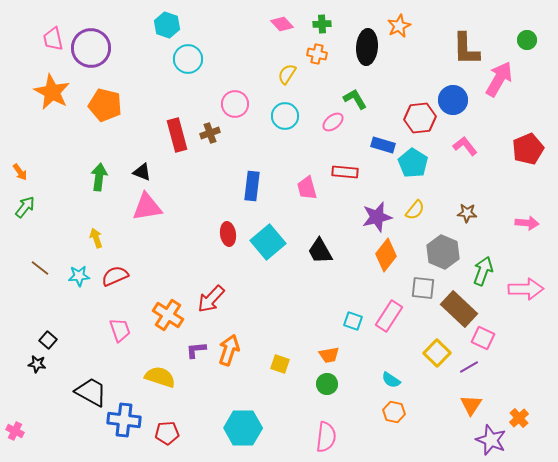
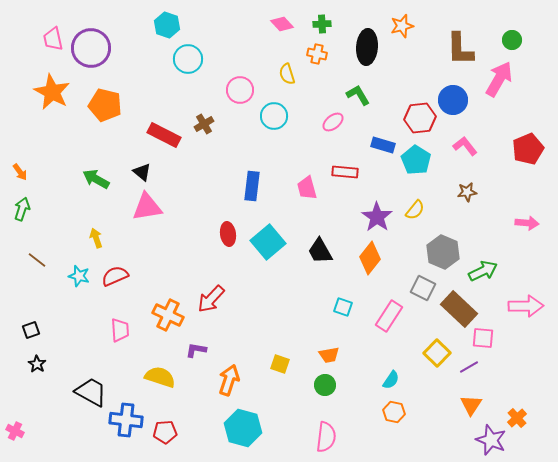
orange star at (399, 26): moved 3 px right; rotated 10 degrees clockwise
green circle at (527, 40): moved 15 px left
brown L-shape at (466, 49): moved 6 px left
yellow semicircle at (287, 74): rotated 50 degrees counterclockwise
green L-shape at (355, 99): moved 3 px right, 4 px up
pink circle at (235, 104): moved 5 px right, 14 px up
cyan circle at (285, 116): moved 11 px left
brown cross at (210, 133): moved 6 px left, 9 px up; rotated 12 degrees counterclockwise
red rectangle at (177, 135): moved 13 px left; rotated 48 degrees counterclockwise
cyan pentagon at (413, 163): moved 3 px right, 3 px up
black triangle at (142, 172): rotated 18 degrees clockwise
green arrow at (99, 177): moved 3 px left, 2 px down; rotated 68 degrees counterclockwise
green arrow at (25, 207): moved 3 px left, 2 px down; rotated 20 degrees counterclockwise
brown star at (467, 213): moved 21 px up; rotated 12 degrees counterclockwise
purple star at (377, 217): rotated 24 degrees counterclockwise
orange diamond at (386, 255): moved 16 px left, 3 px down
brown line at (40, 268): moved 3 px left, 8 px up
green arrow at (483, 271): rotated 44 degrees clockwise
cyan star at (79, 276): rotated 20 degrees clockwise
gray square at (423, 288): rotated 20 degrees clockwise
pink arrow at (526, 289): moved 17 px down
orange cross at (168, 315): rotated 8 degrees counterclockwise
cyan square at (353, 321): moved 10 px left, 14 px up
pink trapezoid at (120, 330): rotated 15 degrees clockwise
pink square at (483, 338): rotated 20 degrees counterclockwise
black square at (48, 340): moved 17 px left, 10 px up; rotated 30 degrees clockwise
purple L-shape at (196, 350): rotated 15 degrees clockwise
orange arrow at (229, 350): moved 30 px down
black star at (37, 364): rotated 24 degrees clockwise
cyan semicircle at (391, 380): rotated 90 degrees counterclockwise
green circle at (327, 384): moved 2 px left, 1 px down
orange cross at (519, 418): moved 2 px left
blue cross at (124, 420): moved 2 px right
cyan hexagon at (243, 428): rotated 15 degrees clockwise
red pentagon at (167, 433): moved 2 px left, 1 px up
